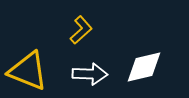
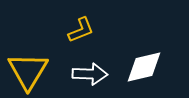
yellow L-shape: rotated 20 degrees clockwise
yellow triangle: rotated 39 degrees clockwise
